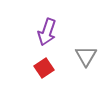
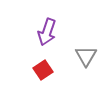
red square: moved 1 px left, 2 px down
